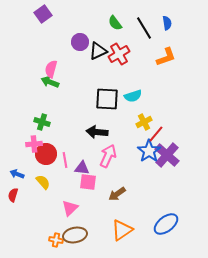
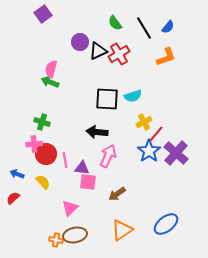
blue semicircle: moved 1 px right, 4 px down; rotated 48 degrees clockwise
purple cross: moved 9 px right, 2 px up
red semicircle: moved 3 px down; rotated 32 degrees clockwise
